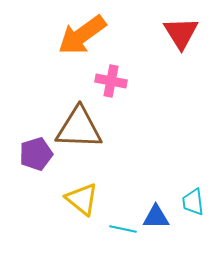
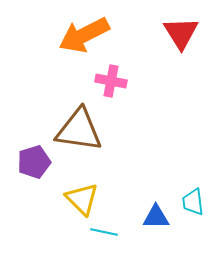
orange arrow: moved 2 px right; rotated 9 degrees clockwise
brown triangle: moved 2 px down; rotated 6 degrees clockwise
purple pentagon: moved 2 px left, 8 px down
yellow triangle: rotated 6 degrees clockwise
cyan line: moved 19 px left, 3 px down
